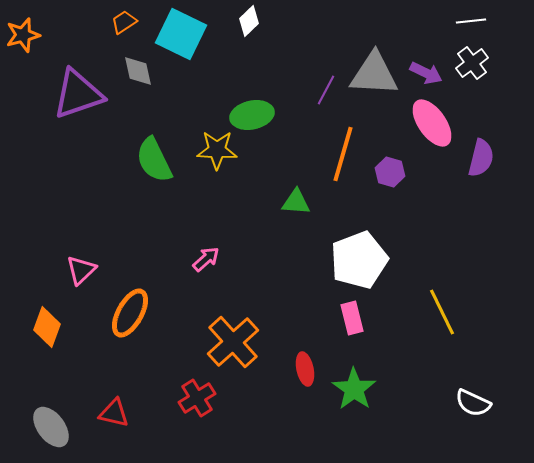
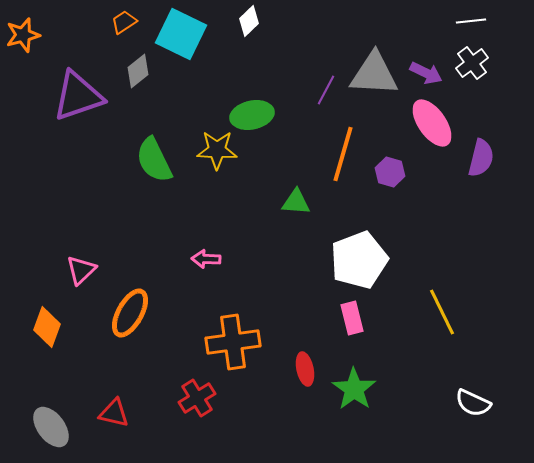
gray diamond: rotated 64 degrees clockwise
purple triangle: moved 2 px down
pink arrow: rotated 136 degrees counterclockwise
orange cross: rotated 34 degrees clockwise
